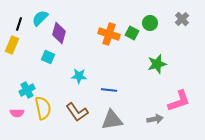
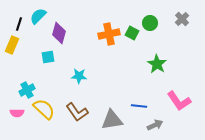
cyan semicircle: moved 2 px left, 2 px up
orange cross: rotated 30 degrees counterclockwise
cyan square: rotated 32 degrees counterclockwise
green star: rotated 24 degrees counterclockwise
blue line: moved 30 px right, 16 px down
pink L-shape: rotated 75 degrees clockwise
yellow semicircle: moved 1 px right, 1 px down; rotated 35 degrees counterclockwise
gray arrow: moved 6 px down; rotated 14 degrees counterclockwise
